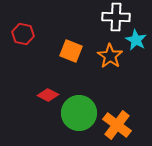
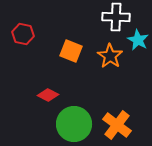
cyan star: moved 2 px right
green circle: moved 5 px left, 11 px down
